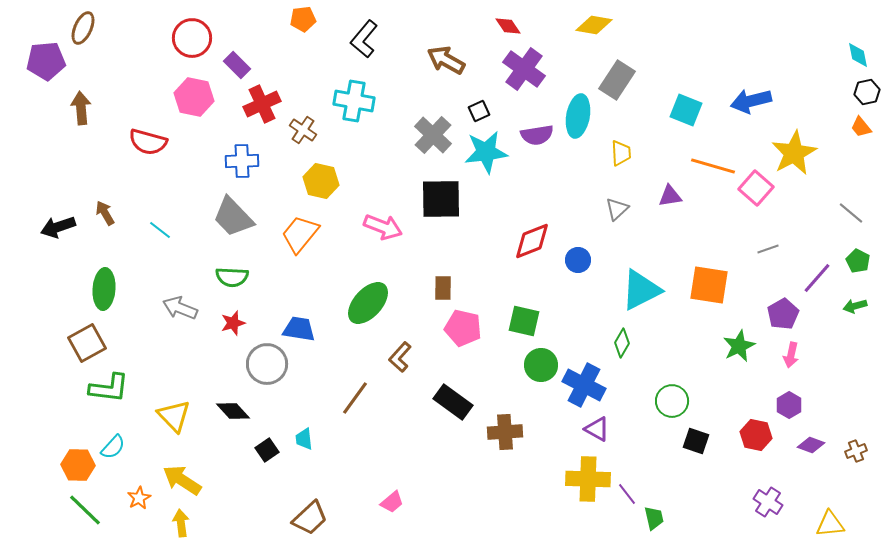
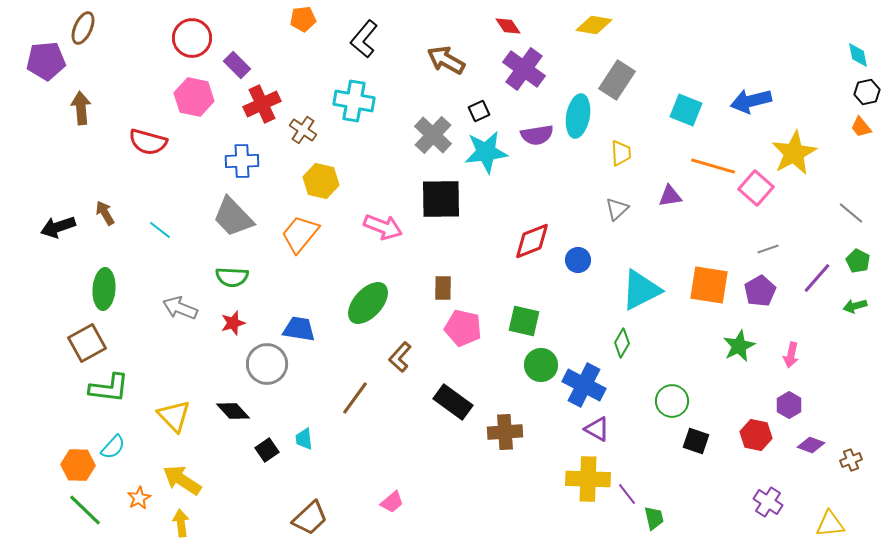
purple pentagon at (783, 314): moved 23 px left, 23 px up
brown cross at (856, 451): moved 5 px left, 9 px down
